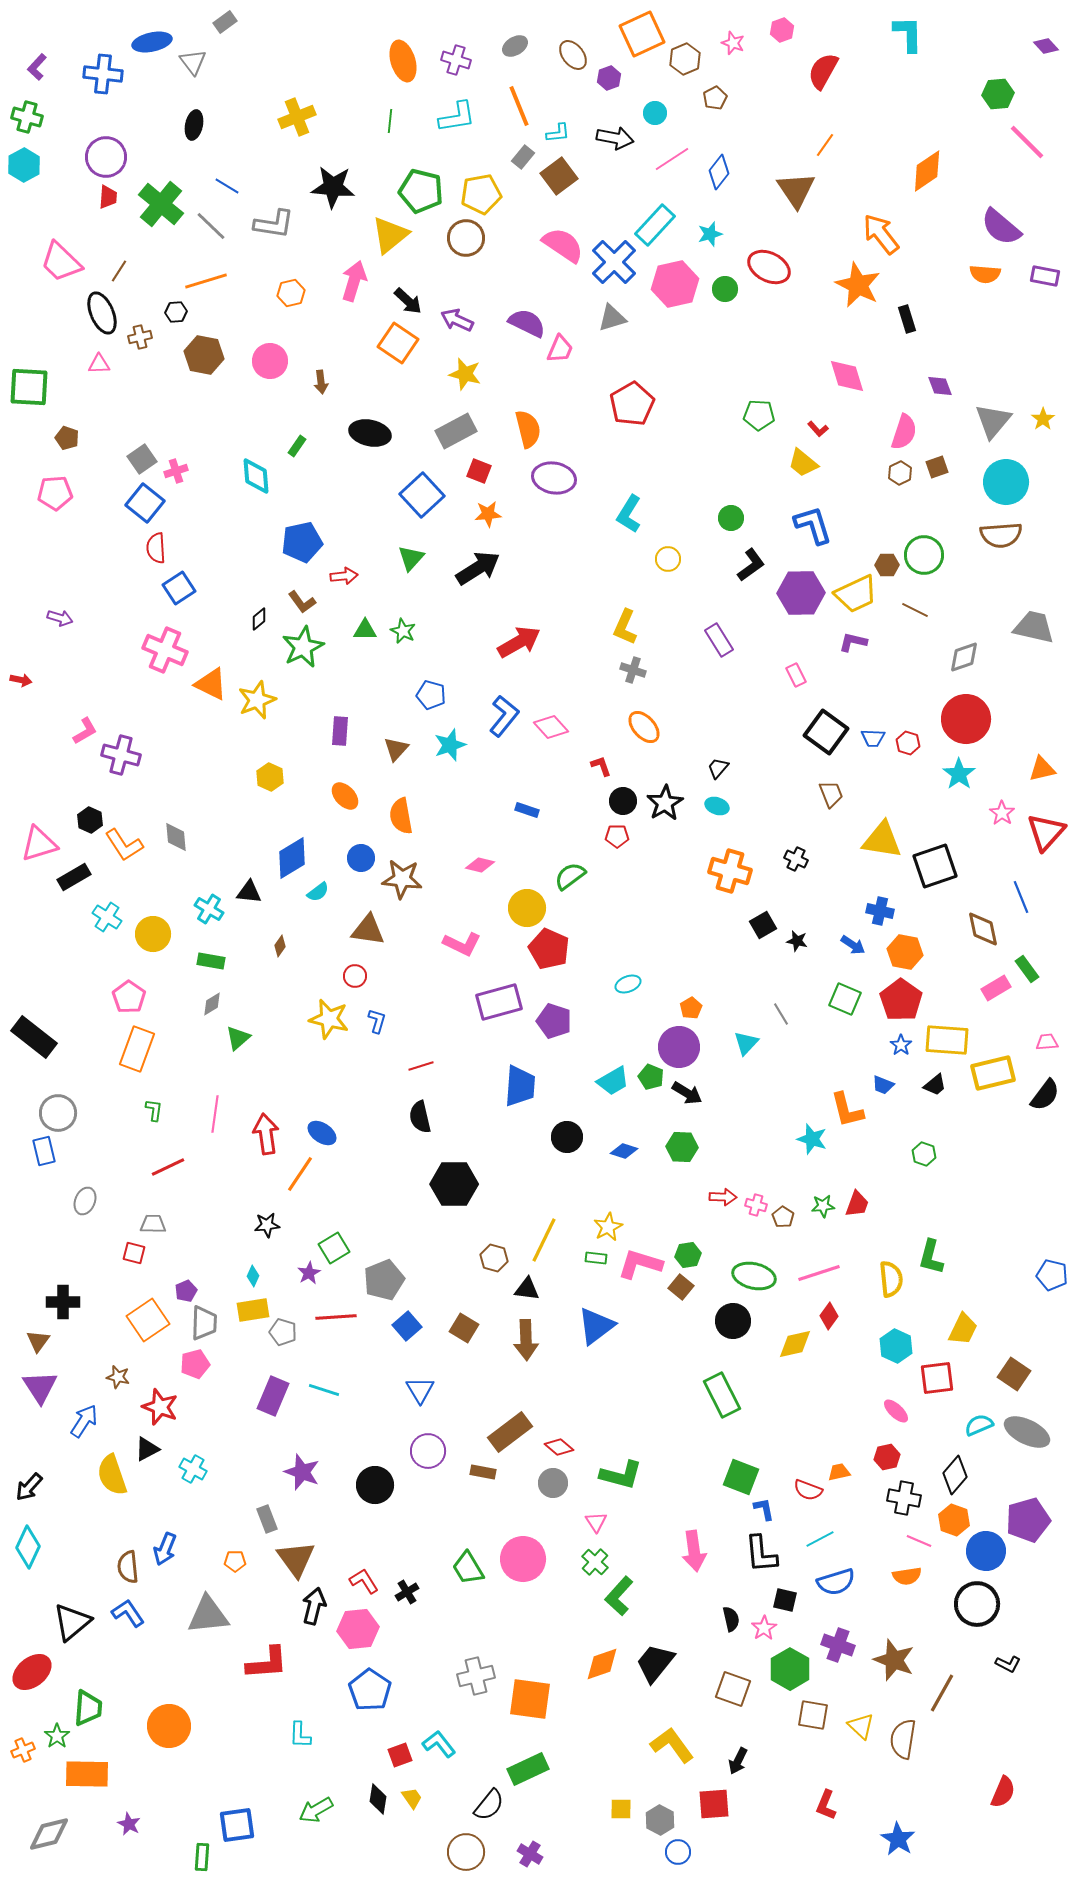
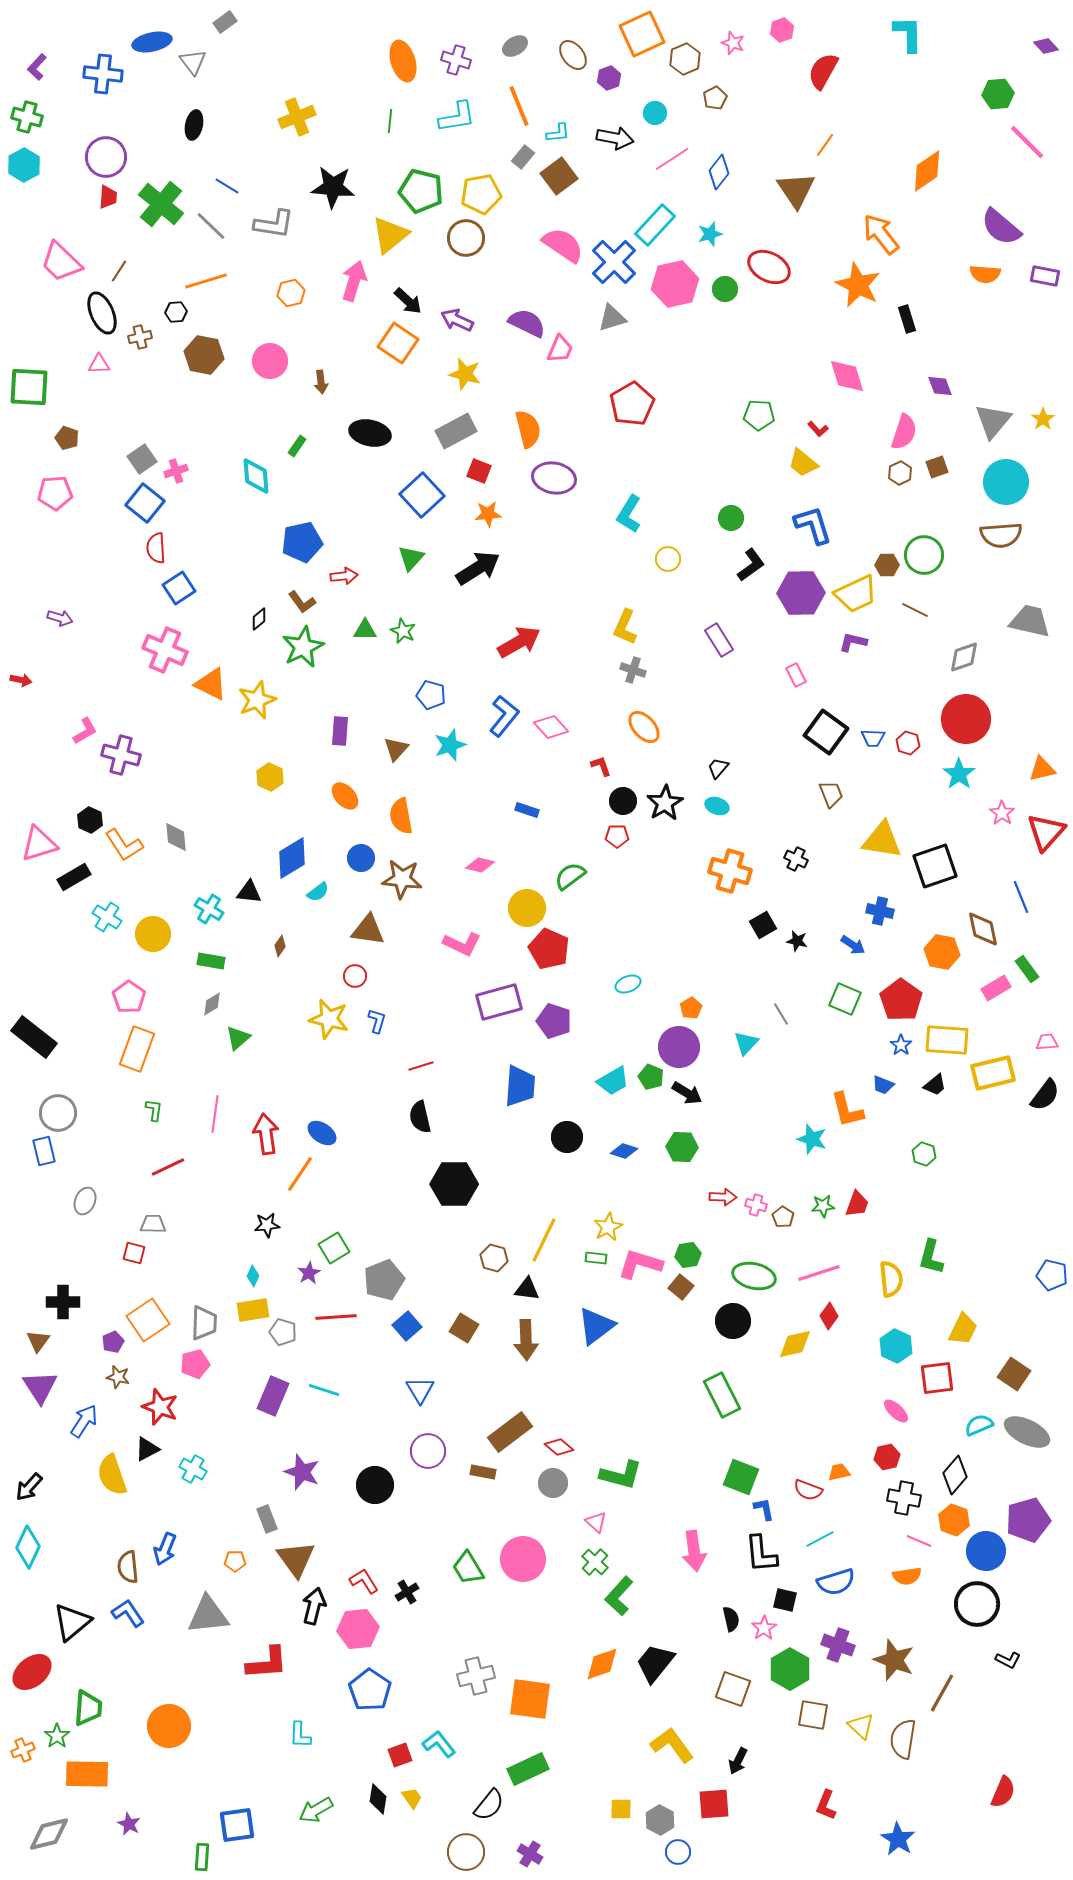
gray trapezoid at (1034, 627): moved 4 px left, 6 px up
orange hexagon at (905, 952): moved 37 px right
purple pentagon at (186, 1291): moved 73 px left, 51 px down
pink triangle at (596, 1522): rotated 15 degrees counterclockwise
black L-shape at (1008, 1664): moved 4 px up
